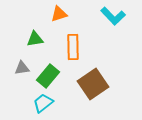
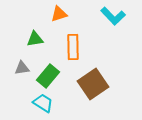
cyan trapezoid: rotated 70 degrees clockwise
